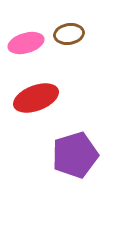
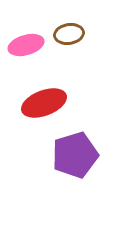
pink ellipse: moved 2 px down
red ellipse: moved 8 px right, 5 px down
